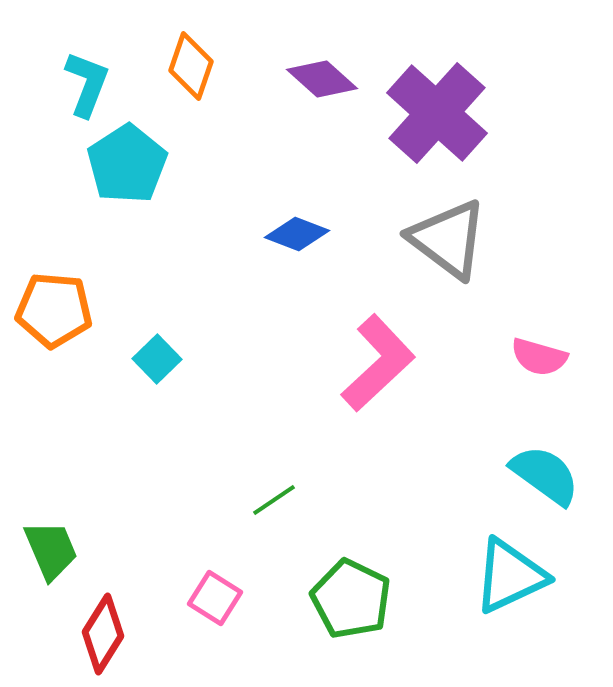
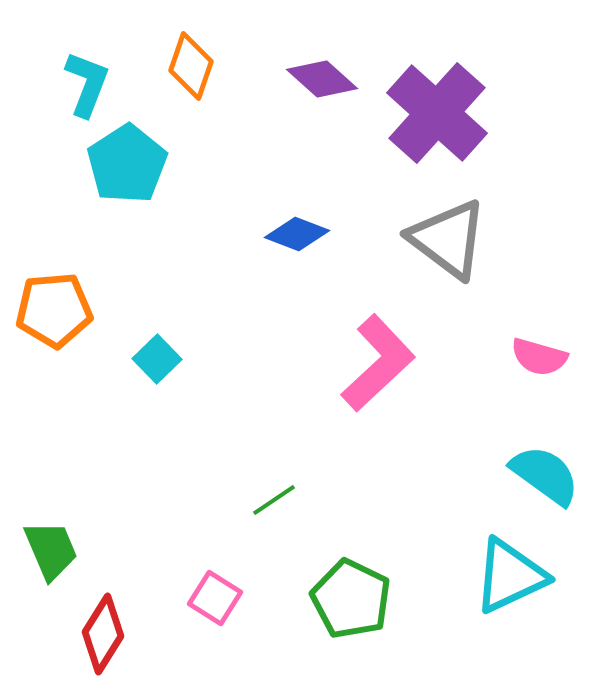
orange pentagon: rotated 10 degrees counterclockwise
